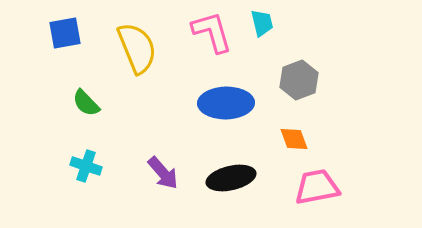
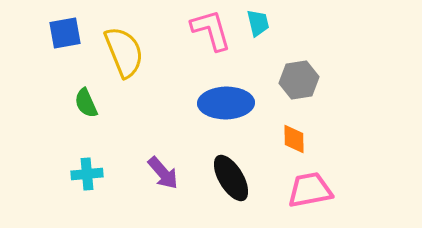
cyan trapezoid: moved 4 px left
pink L-shape: moved 1 px left, 2 px up
yellow semicircle: moved 13 px left, 4 px down
gray hexagon: rotated 12 degrees clockwise
green semicircle: rotated 20 degrees clockwise
orange diamond: rotated 20 degrees clockwise
cyan cross: moved 1 px right, 8 px down; rotated 24 degrees counterclockwise
black ellipse: rotated 72 degrees clockwise
pink trapezoid: moved 7 px left, 3 px down
